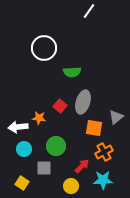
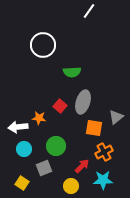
white circle: moved 1 px left, 3 px up
gray square: rotated 21 degrees counterclockwise
